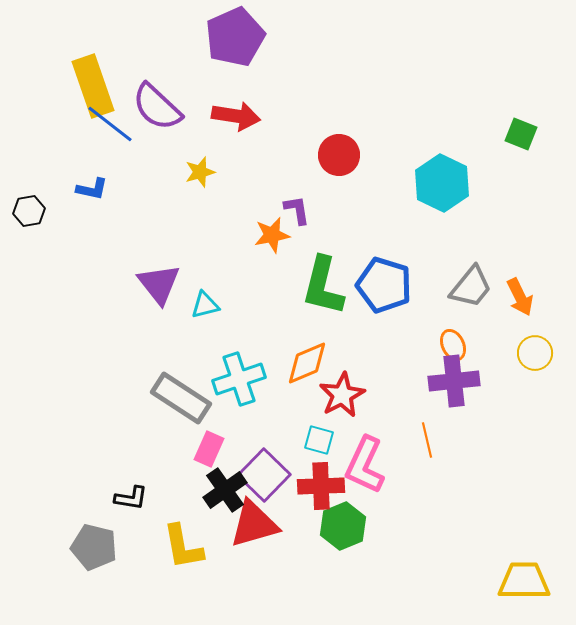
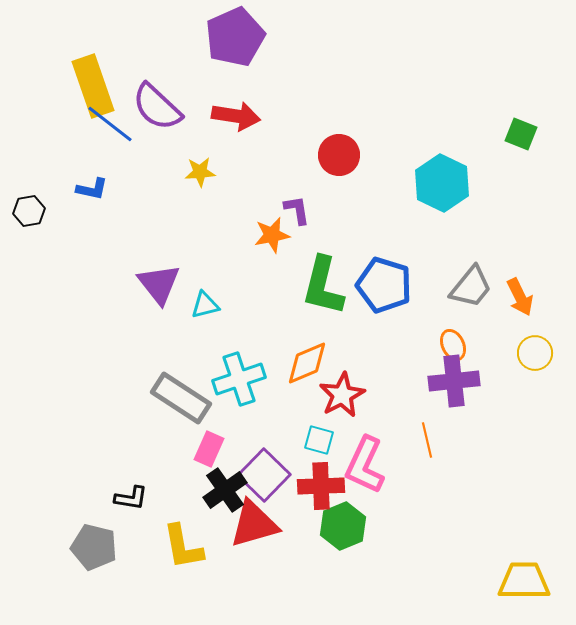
yellow star: rotated 12 degrees clockwise
